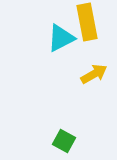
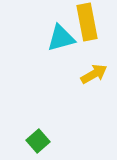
cyan triangle: rotated 12 degrees clockwise
green square: moved 26 px left; rotated 20 degrees clockwise
